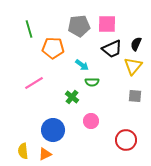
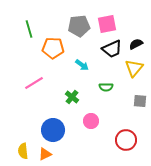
pink square: rotated 12 degrees counterclockwise
black semicircle: rotated 40 degrees clockwise
yellow triangle: moved 1 px right, 2 px down
green semicircle: moved 14 px right, 5 px down
gray square: moved 5 px right, 5 px down
